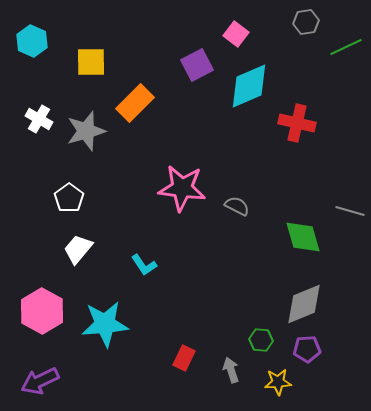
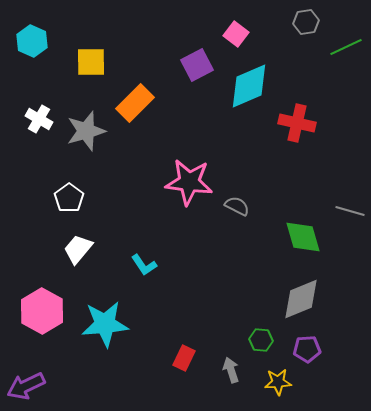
pink star: moved 7 px right, 6 px up
gray diamond: moved 3 px left, 5 px up
purple arrow: moved 14 px left, 5 px down
